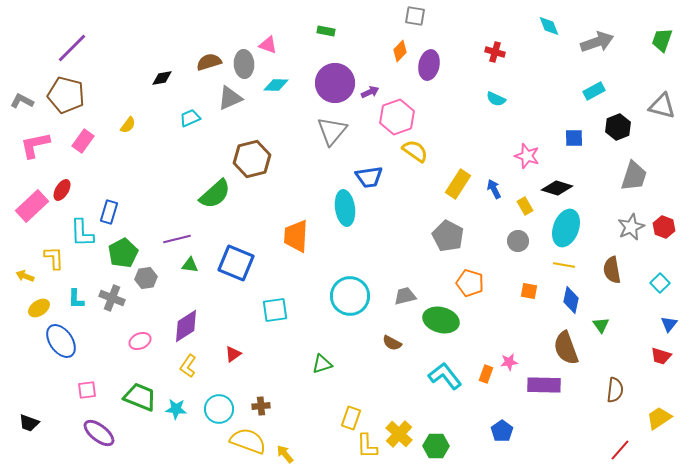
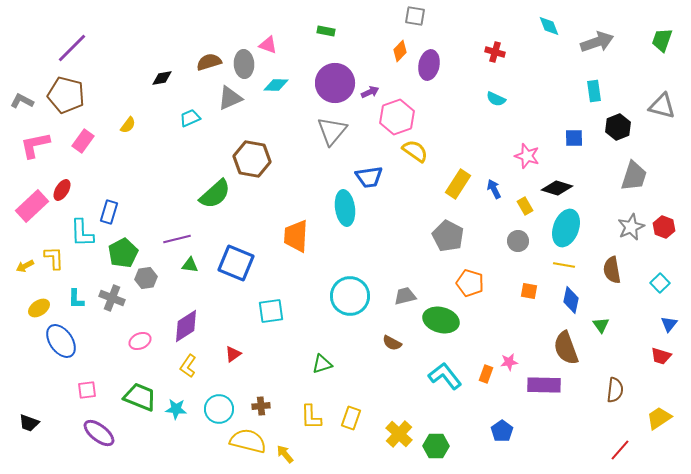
cyan rectangle at (594, 91): rotated 70 degrees counterclockwise
brown hexagon at (252, 159): rotated 24 degrees clockwise
yellow arrow at (25, 276): moved 10 px up; rotated 48 degrees counterclockwise
cyan square at (275, 310): moved 4 px left, 1 px down
yellow semicircle at (248, 441): rotated 6 degrees counterclockwise
yellow L-shape at (367, 446): moved 56 px left, 29 px up
